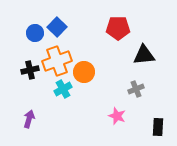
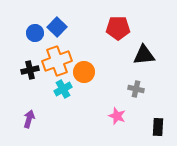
gray cross: rotated 35 degrees clockwise
